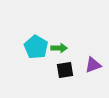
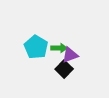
purple triangle: moved 23 px left, 10 px up
black square: moved 1 px left, 1 px up; rotated 36 degrees counterclockwise
